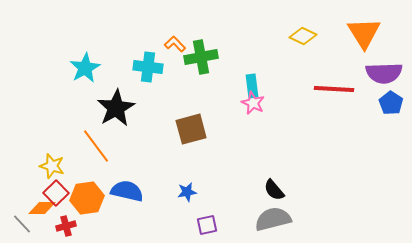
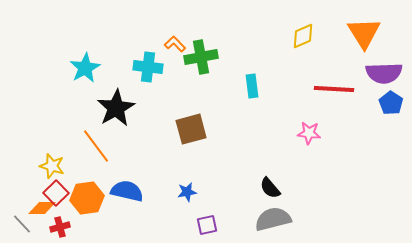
yellow diamond: rotated 48 degrees counterclockwise
pink star: moved 56 px right, 30 px down; rotated 20 degrees counterclockwise
black semicircle: moved 4 px left, 2 px up
red cross: moved 6 px left, 1 px down
